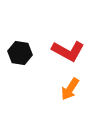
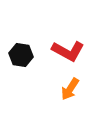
black hexagon: moved 1 px right, 2 px down
